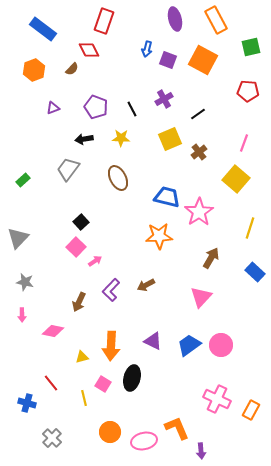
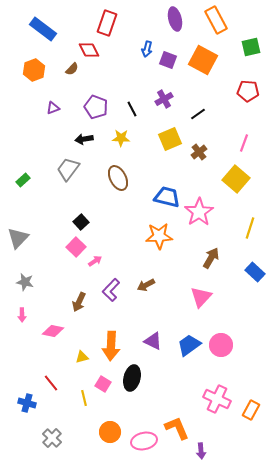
red rectangle at (104, 21): moved 3 px right, 2 px down
